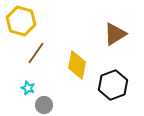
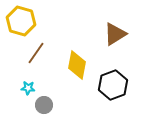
cyan star: rotated 16 degrees counterclockwise
